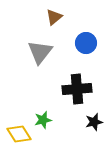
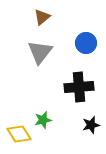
brown triangle: moved 12 px left
black cross: moved 2 px right, 2 px up
black star: moved 3 px left, 3 px down
